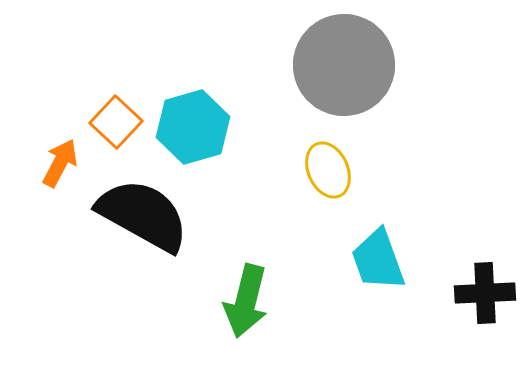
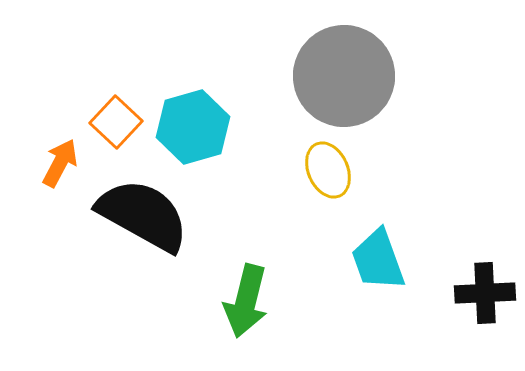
gray circle: moved 11 px down
